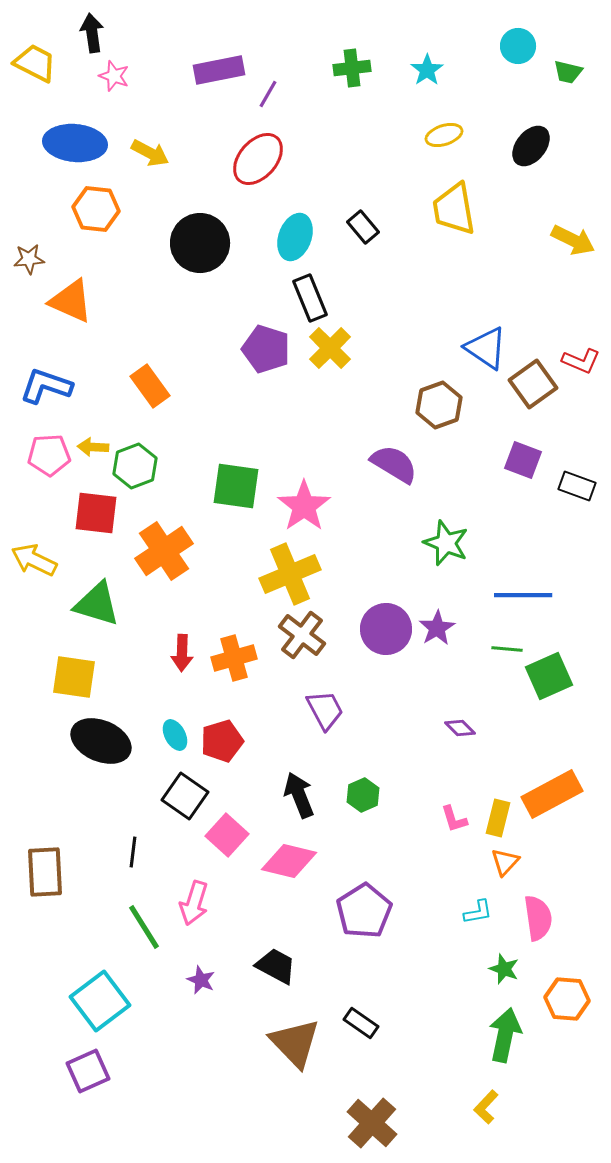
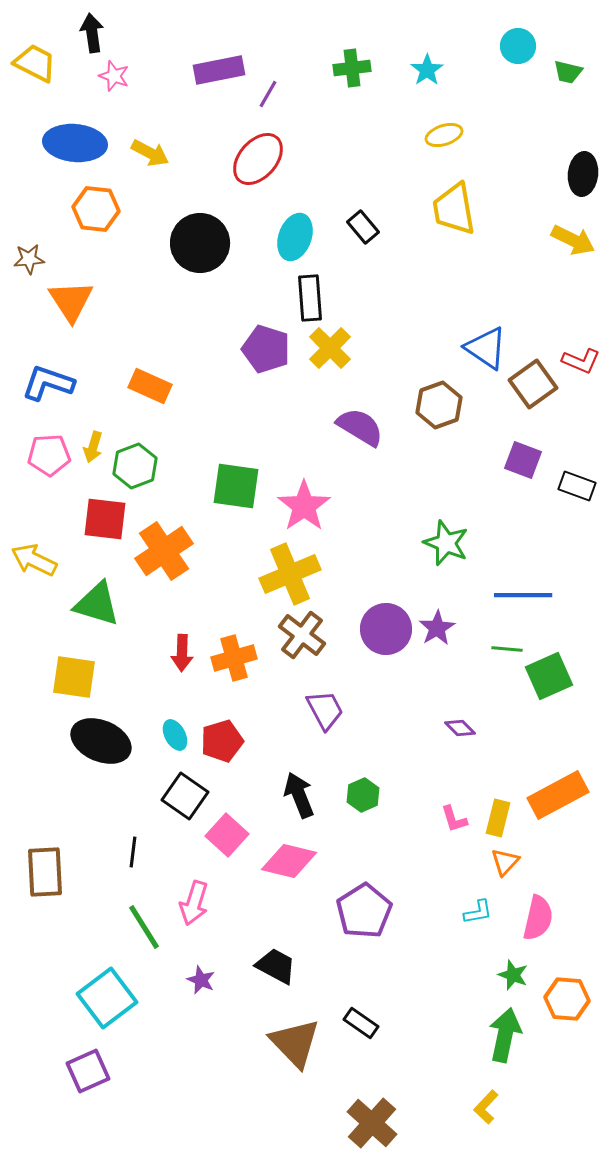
black ellipse at (531, 146): moved 52 px right, 28 px down; rotated 33 degrees counterclockwise
black rectangle at (310, 298): rotated 18 degrees clockwise
orange triangle at (71, 301): rotated 33 degrees clockwise
blue L-shape at (46, 386): moved 2 px right, 3 px up
orange rectangle at (150, 386): rotated 30 degrees counterclockwise
yellow arrow at (93, 447): rotated 76 degrees counterclockwise
purple semicircle at (394, 464): moved 34 px left, 37 px up
red square at (96, 513): moved 9 px right, 6 px down
orange rectangle at (552, 794): moved 6 px right, 1 px down
pink semicircle at (538, 918): rotated 21 degrees clockwise
green star at (504, 969): moved 9 px right, 6 px down
cyan square at (100, 1001): moved 7 px right, 3 px up
